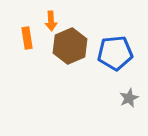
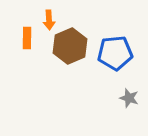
orange arrow: moved 2 px left, 1 px up
orange rectangle: rotated 10 degrees clockwise
gray star: rotated 30 degrees counterclockwise
